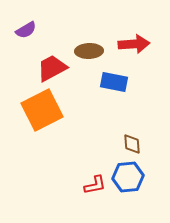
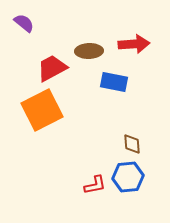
purple semicircle: moved 2 px left, 7 px up; rotated 110 degrees counterclockwise
